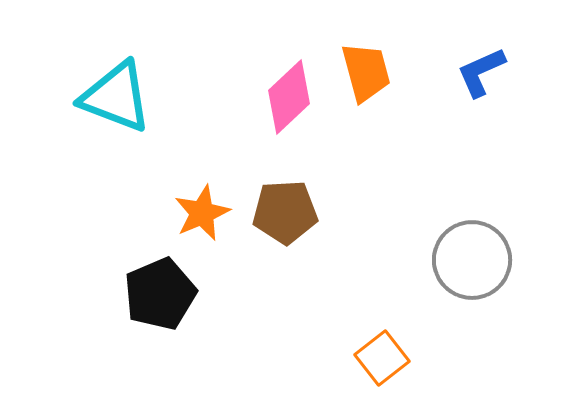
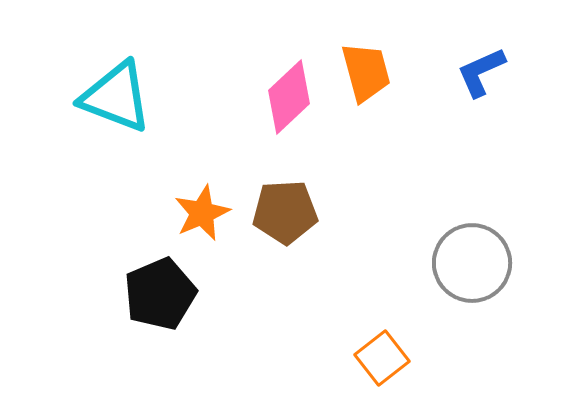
gray circle: moved 3 px down
